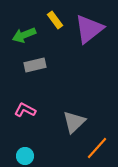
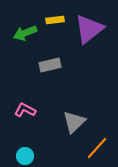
yellow rectangle: rotated 60 degrees counterclockwise
green arrow: moved 1 px right, 2 px up
gray rectangle: moved 15 px right
